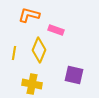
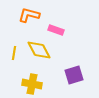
yellow diamond: rotated 50 degrees counterclockwise
purple square: rotated 30 degrees counterclockwise
